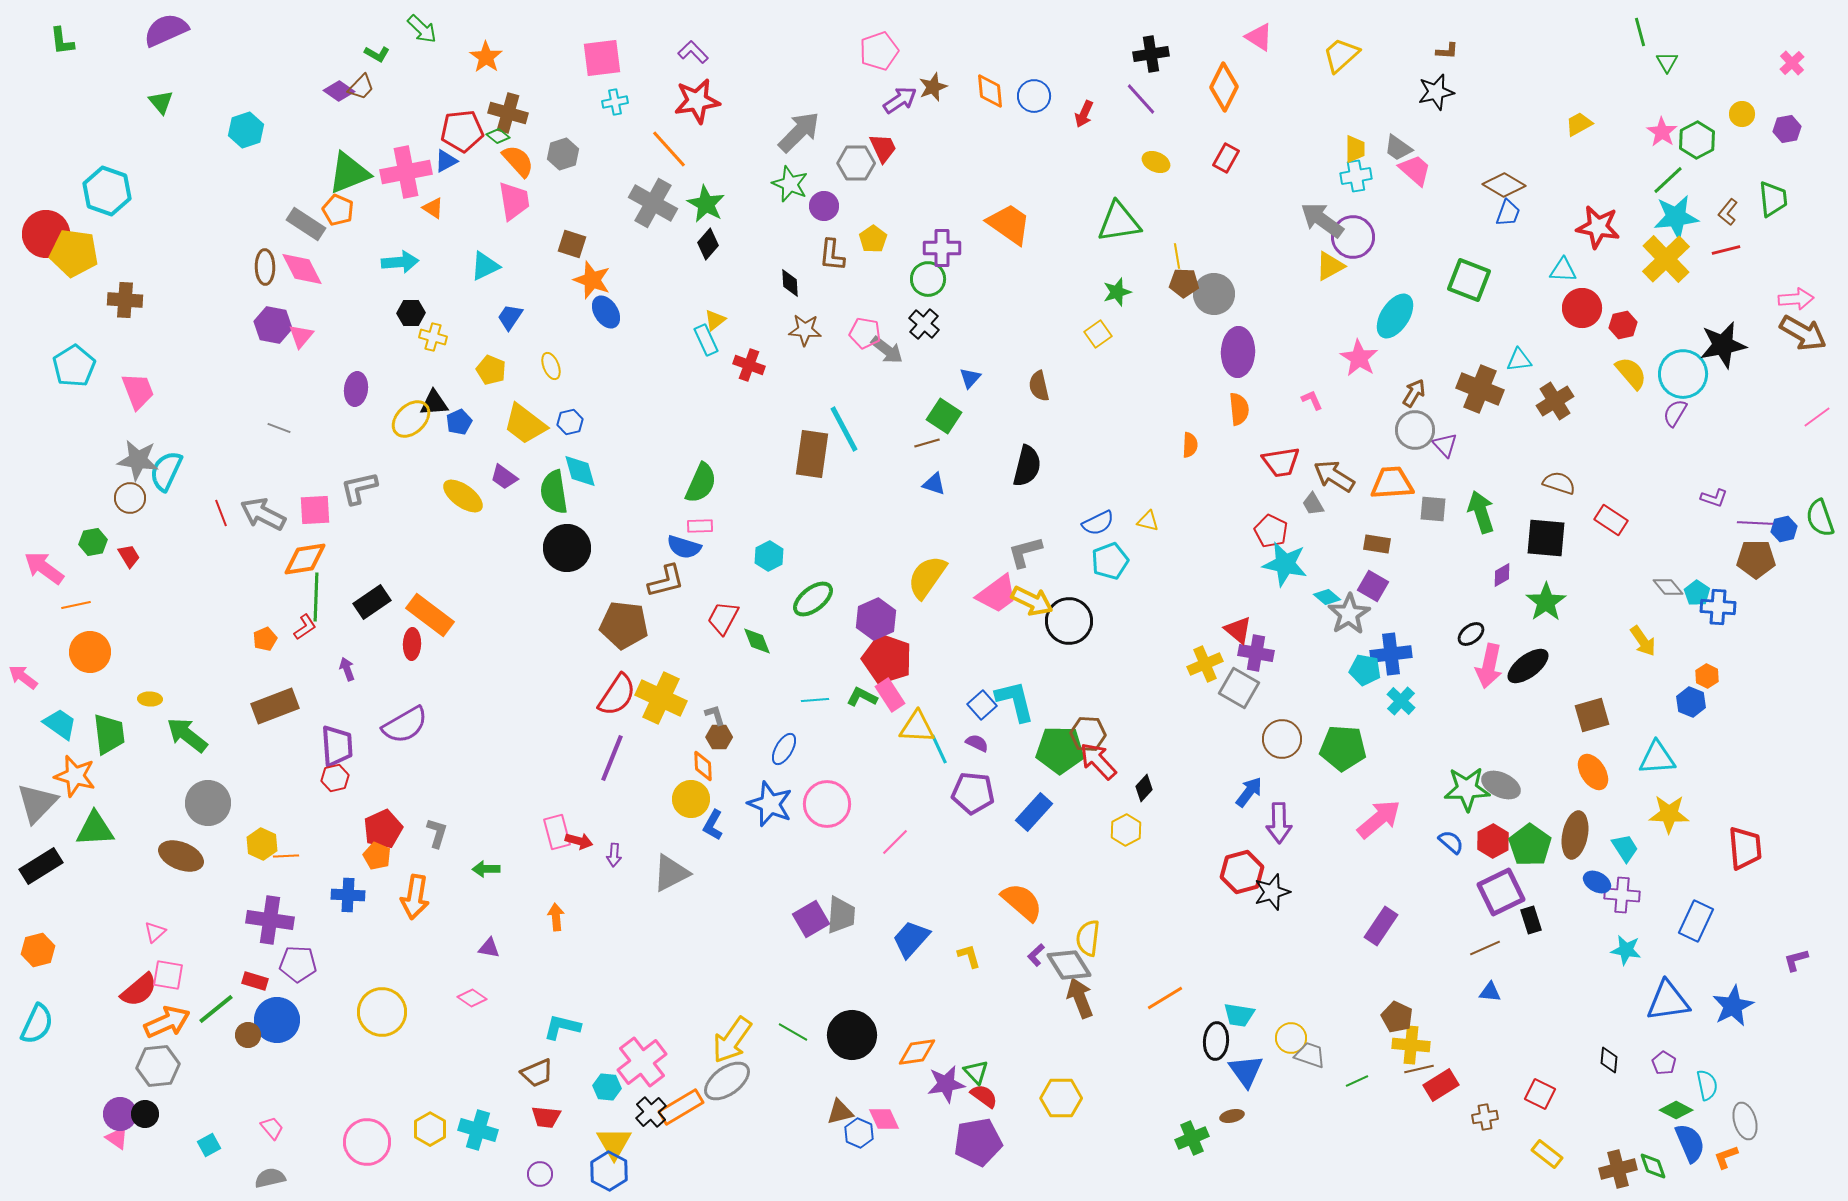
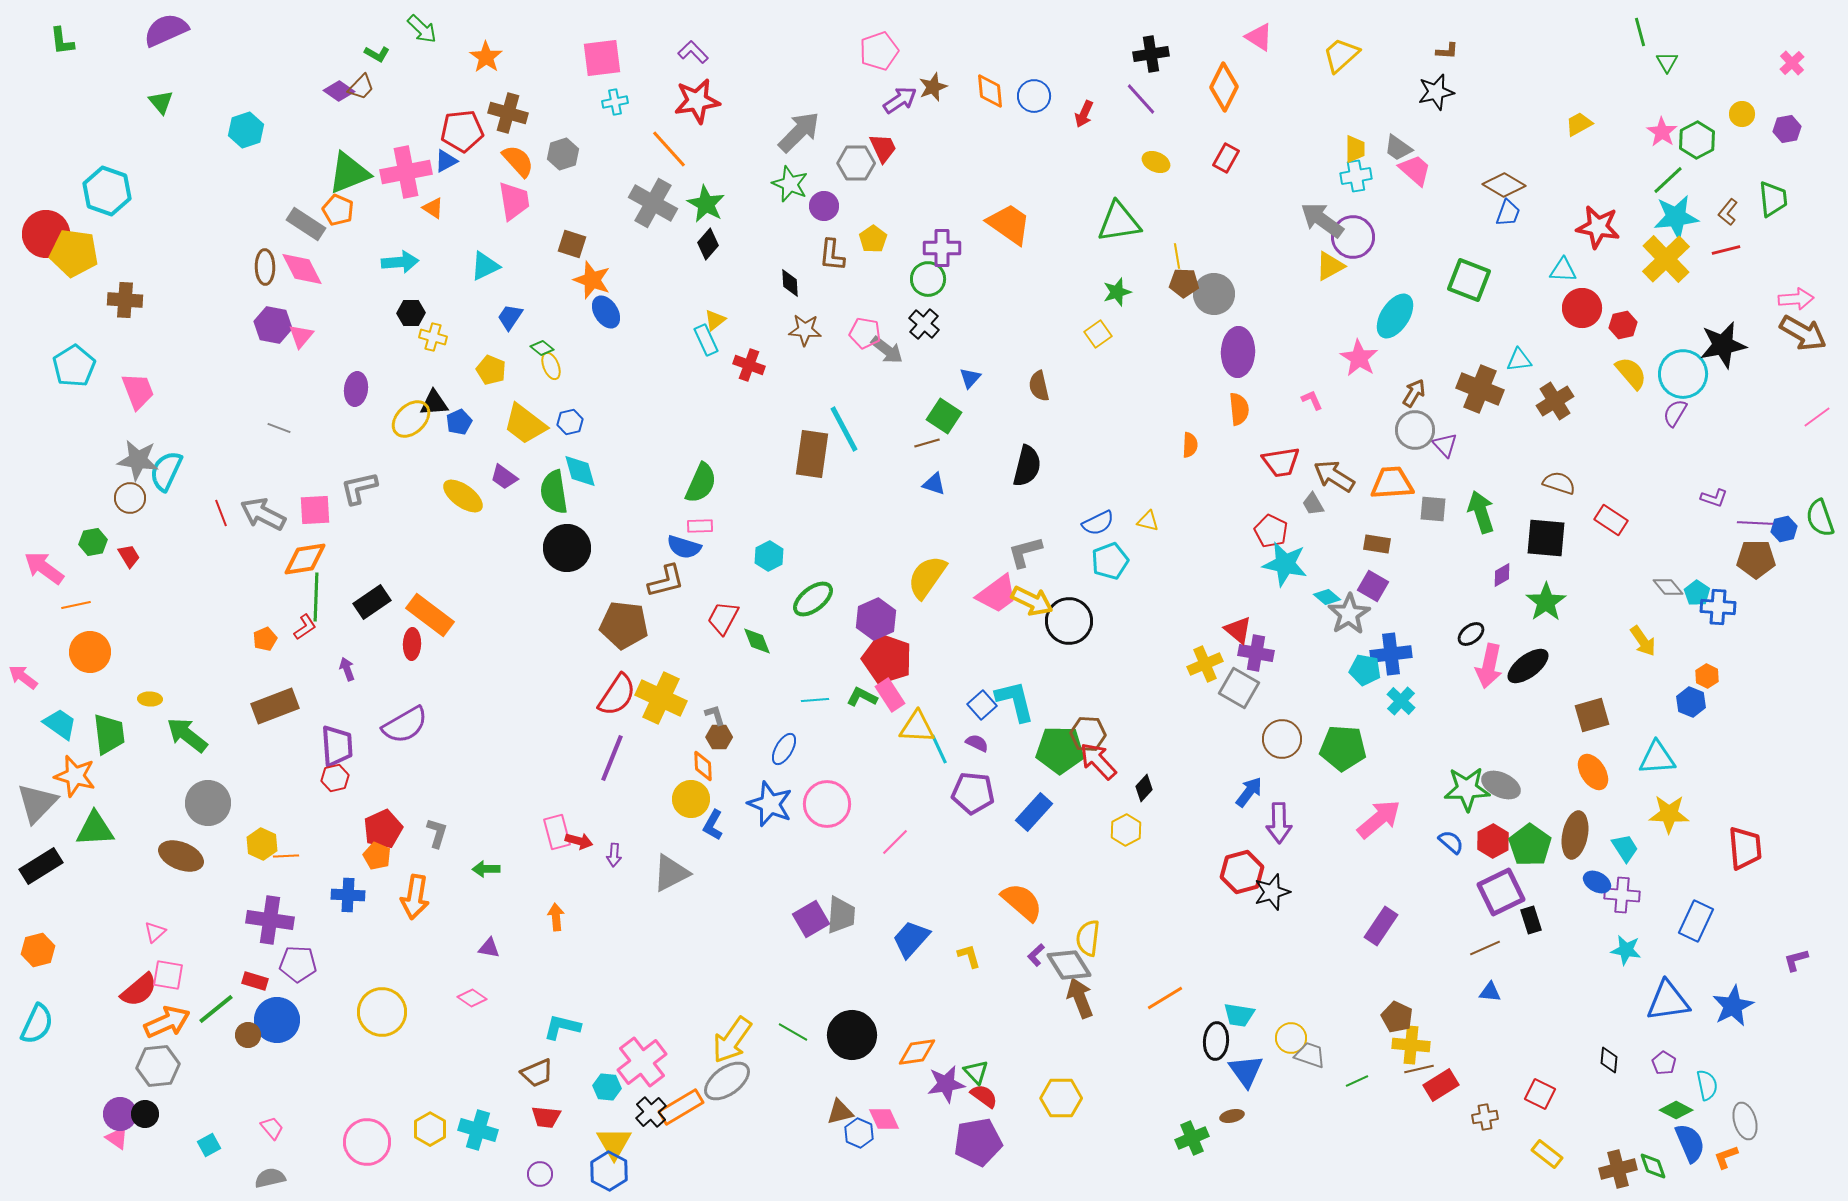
green diamond at (498, 136): moved 44 px right, 212 px down
